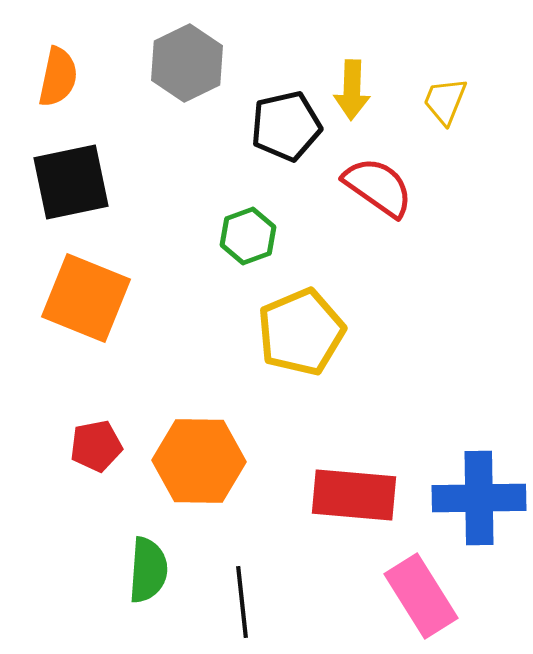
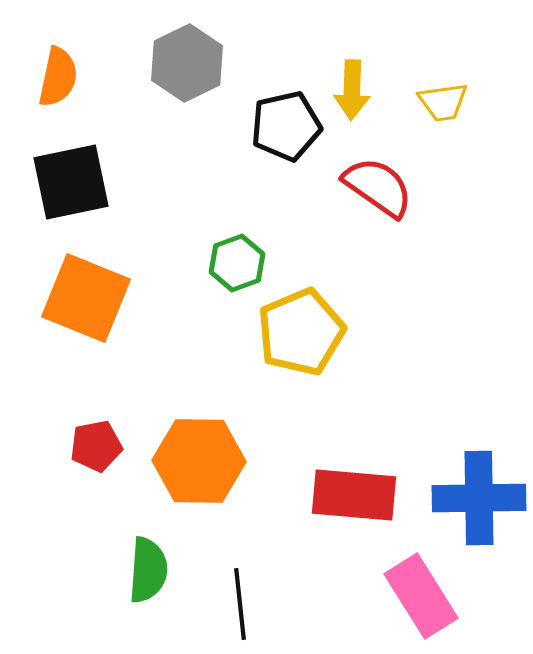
yellow trapezoid: moved 2 px left, 1 px down; rotated 120 degrees counterclockwise
green hexagon: moved 11 px left, 27 px down
black line: moved 2 px left, 2 px down
